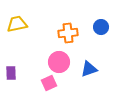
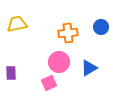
blue triangle: moved 1 px up; rotated 12 degrees counterclockwise
